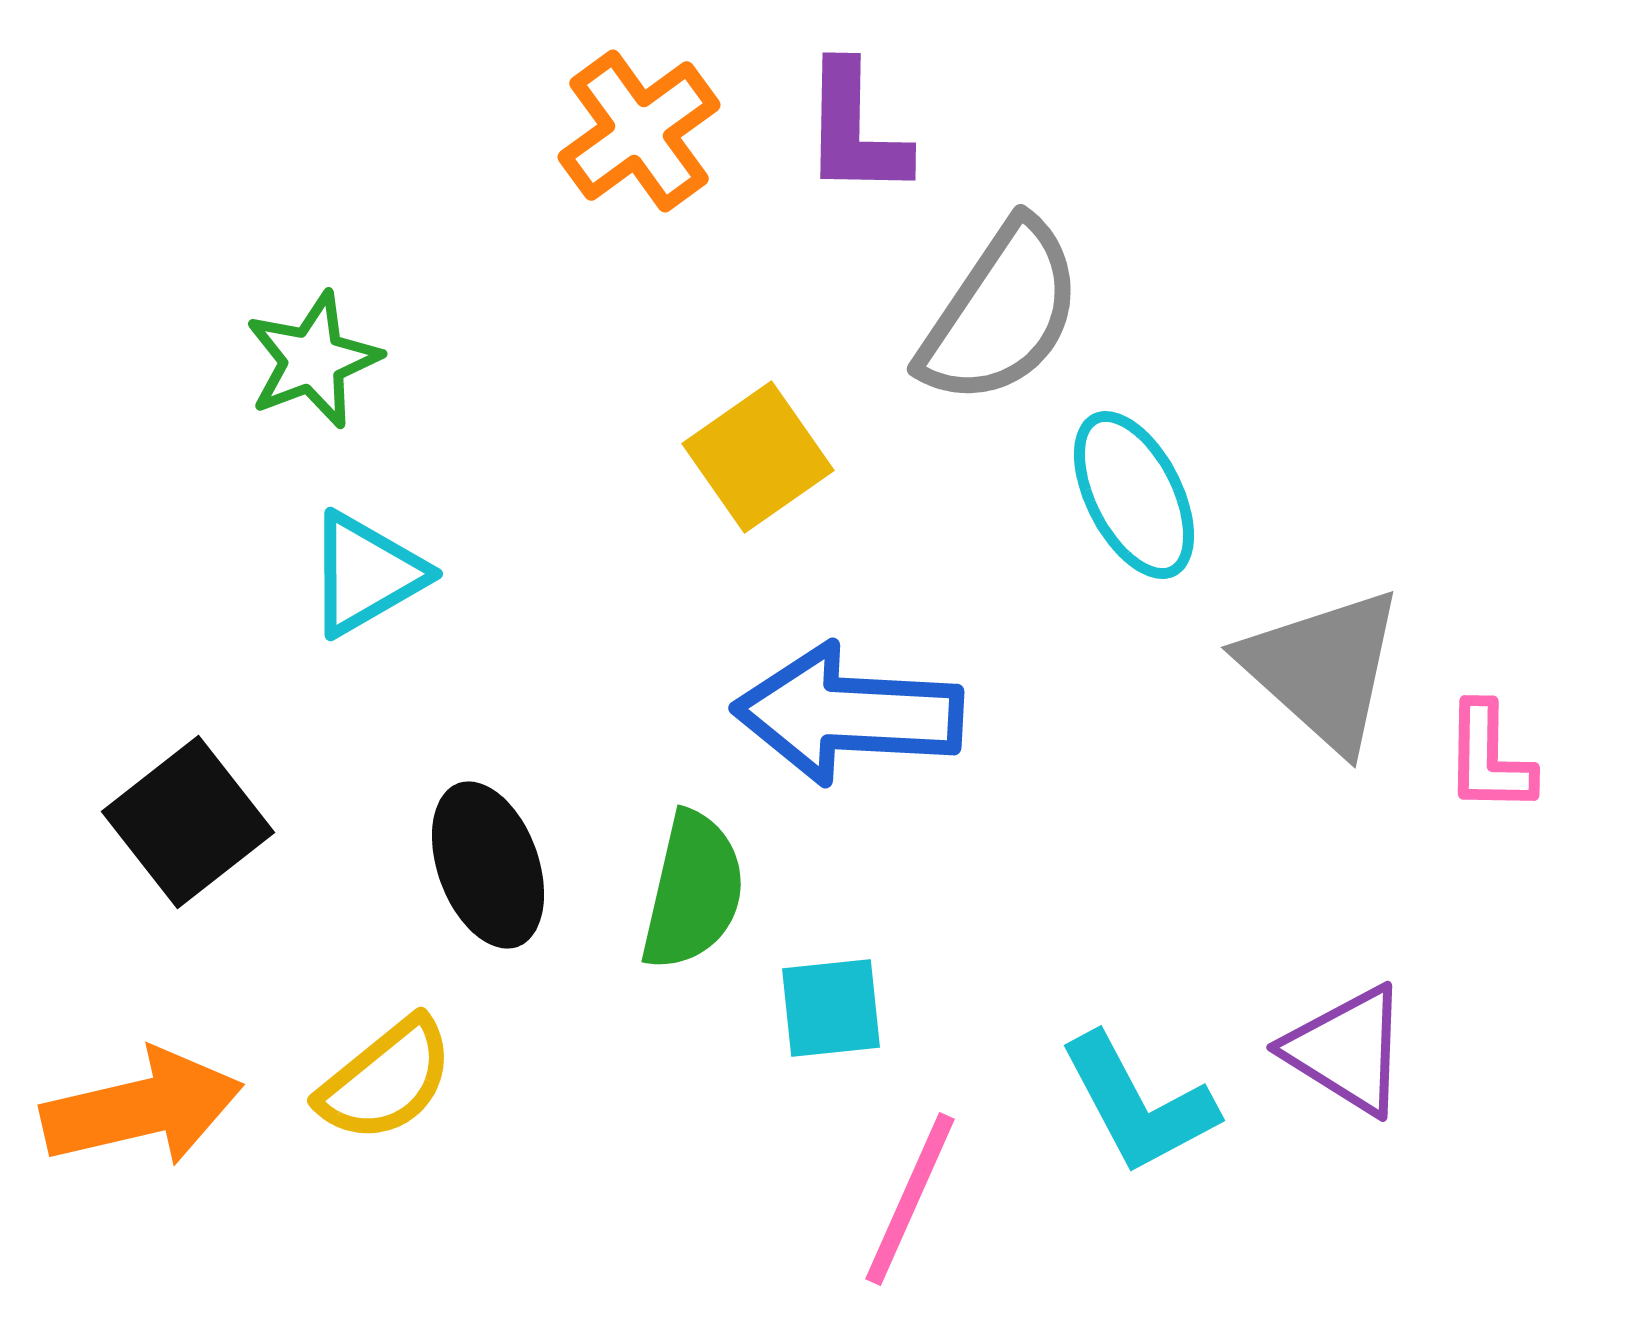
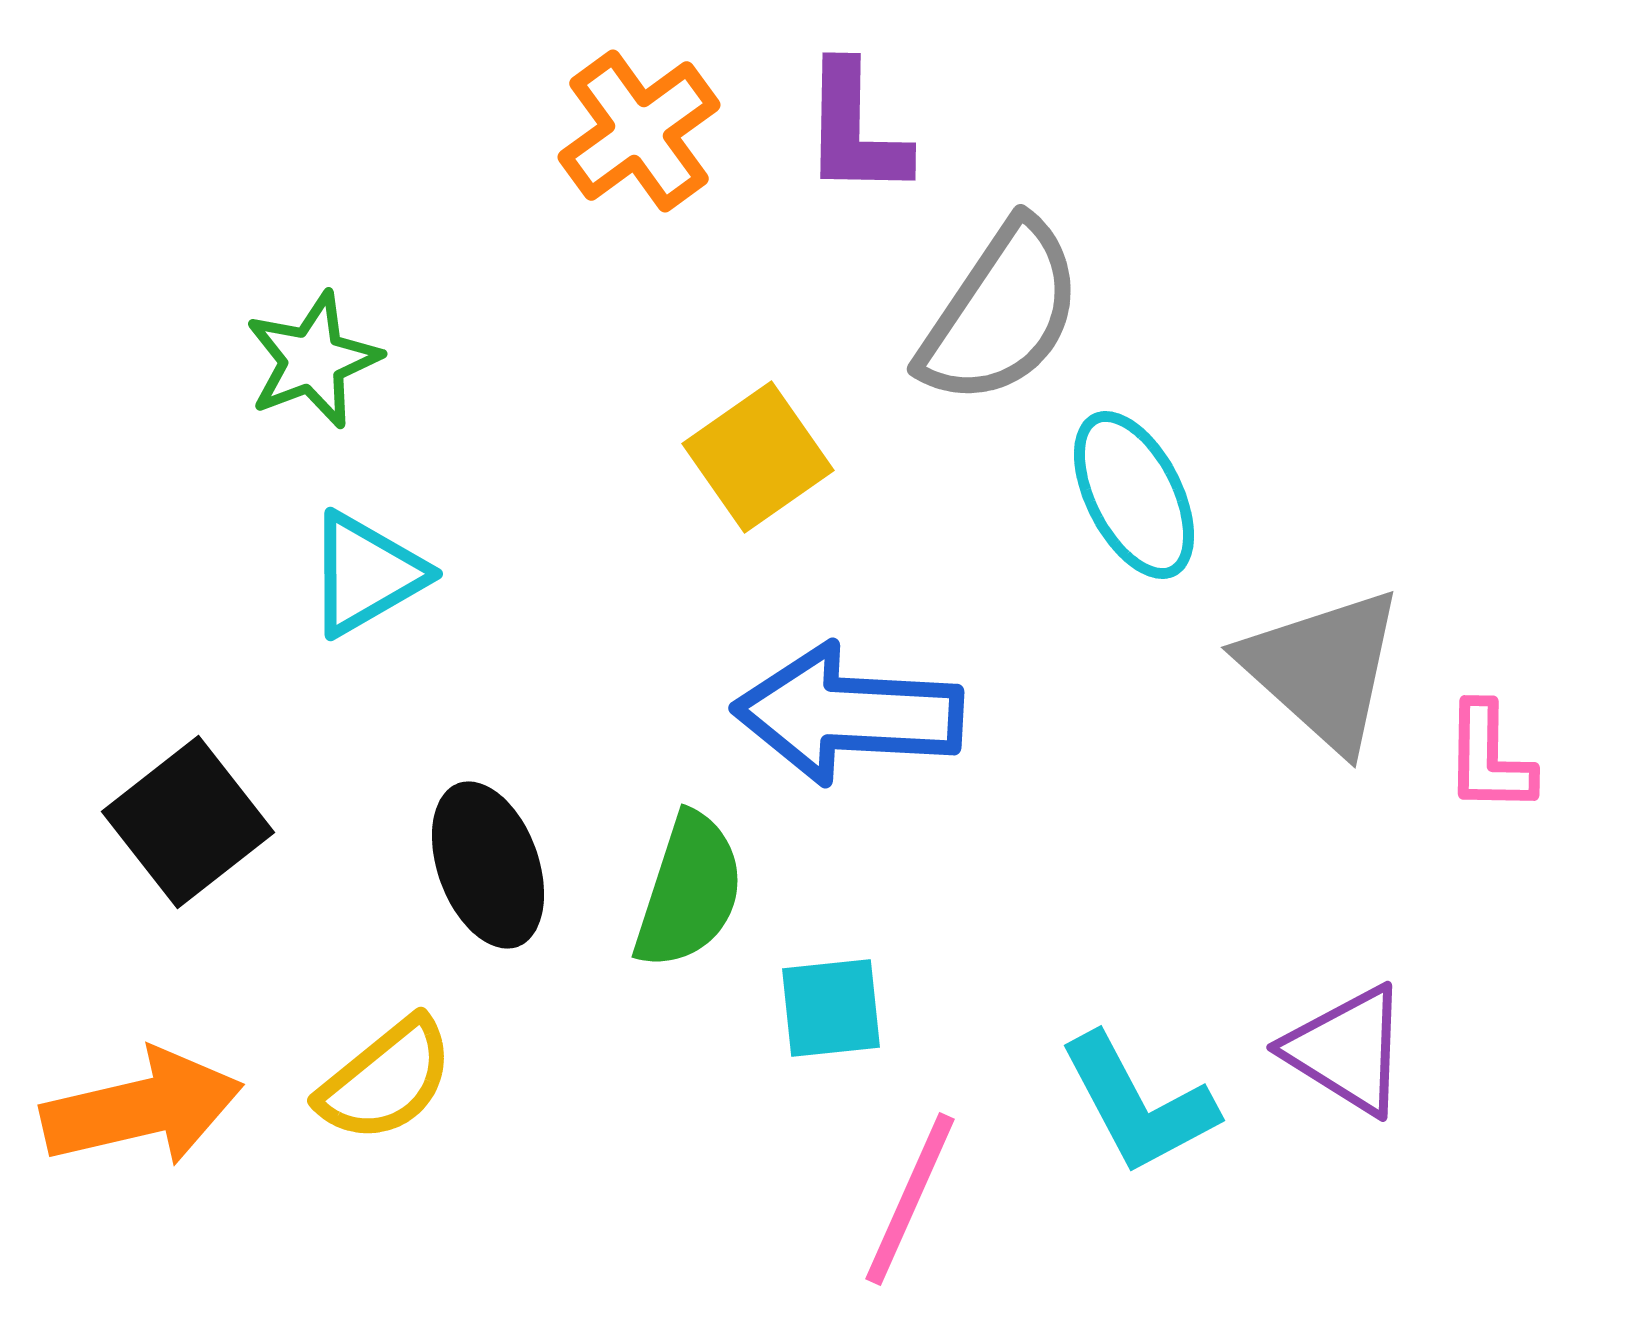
green semicircle: moved 4 px left; rotated 5 degrees clockwise
